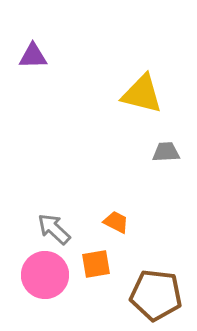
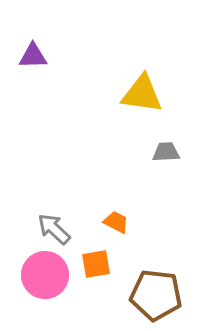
yellow triangle: rotated 6 degrees counterclockwise
